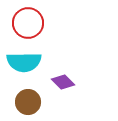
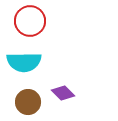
red circle: moved 2 px right, 2 px up
purple diamond: moved 11 px down
